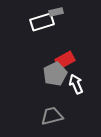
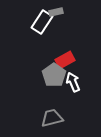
white rectangle: rotated 40 degrees counterclockwise
gray pentagon: moved 1 px left, 1 px down; rotated 10 degrees counterclockwise
white arrow: moved 3 px left, 2 px up
gray trapezoid: moved 2 px down
